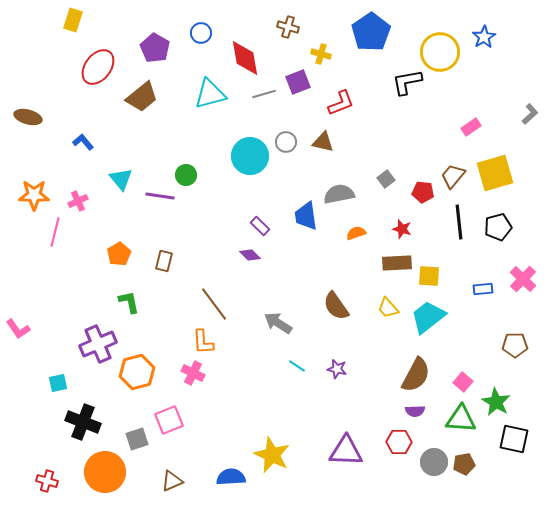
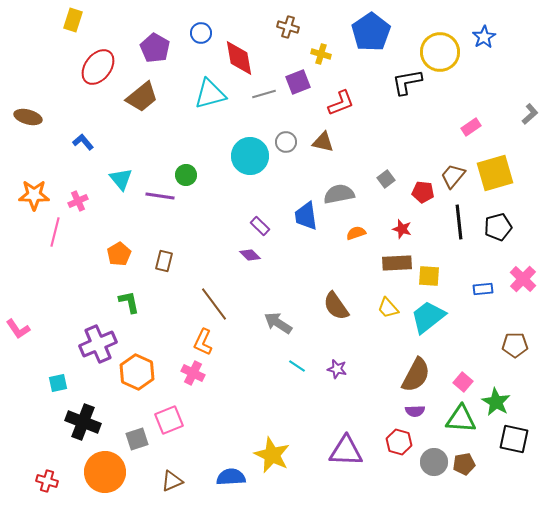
red diamond at (245, 58): moved 6 px left
orange L-shape at (203, 342): rotated 28 degrees clockwise
orange hexagon at (137, 372): rotated 20 degrees counterclockwise
red hexagon at (399, 442): rotated 15 degrees clockwise
